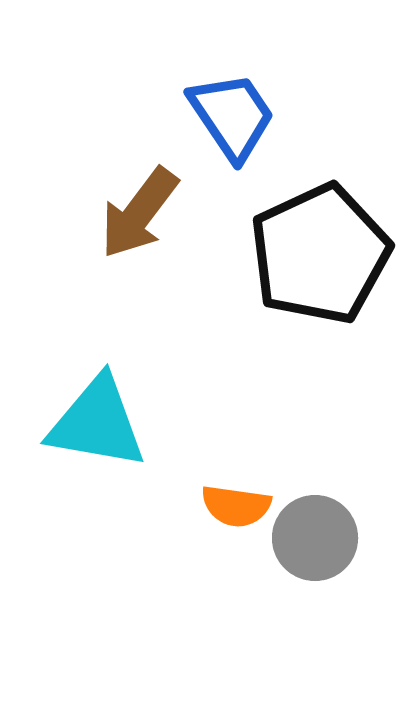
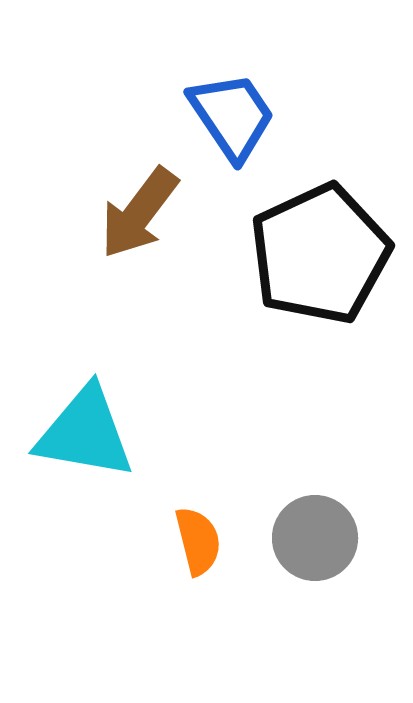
cyan triangle: moved 12 px left, 10 px down
orange semicircle: moved 38 px left, 35 px down; rotated 112 degrees counterclockwise
